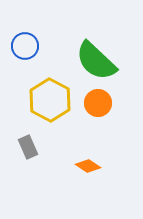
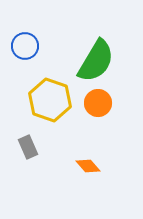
green semicircle: rotated 102 degrees counterclockwise
yellow hexagon: rotated 9 degrees counterclockwise
orange diamond: rotated 15 degrees clockwise
